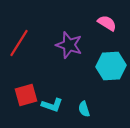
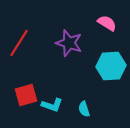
purple star: moved 2 px up
